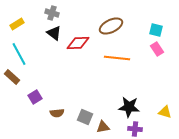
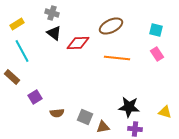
pink rectangle: moved 5 px down
cyan line: moved 3 px right, 3 px up
